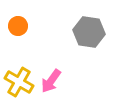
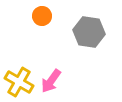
orange circle: moved 24 px right, 10 px up
